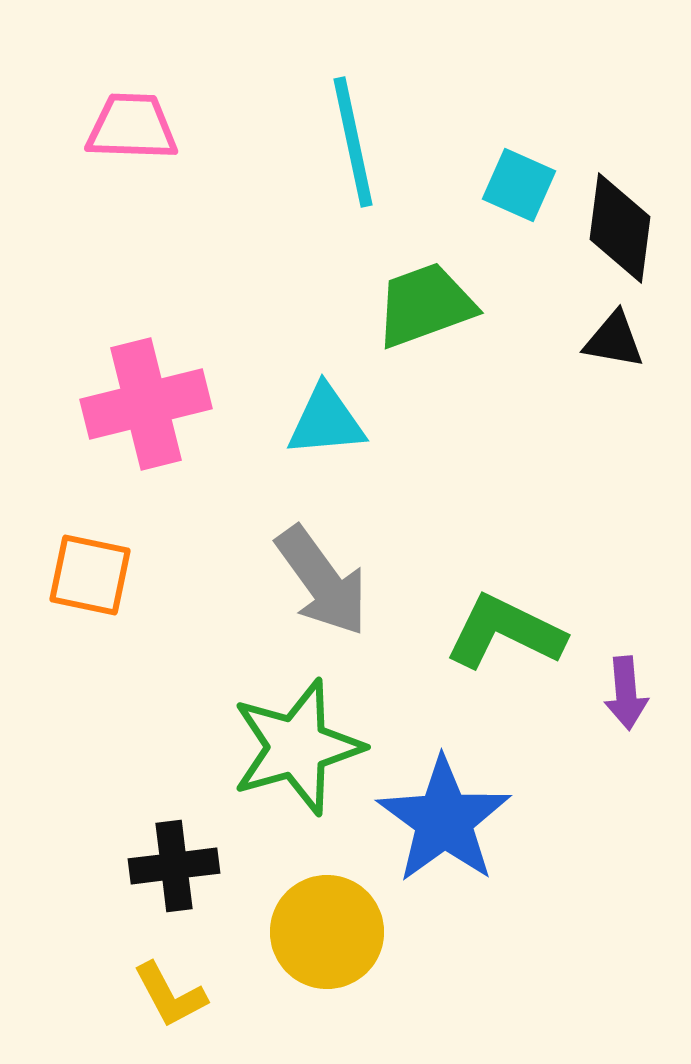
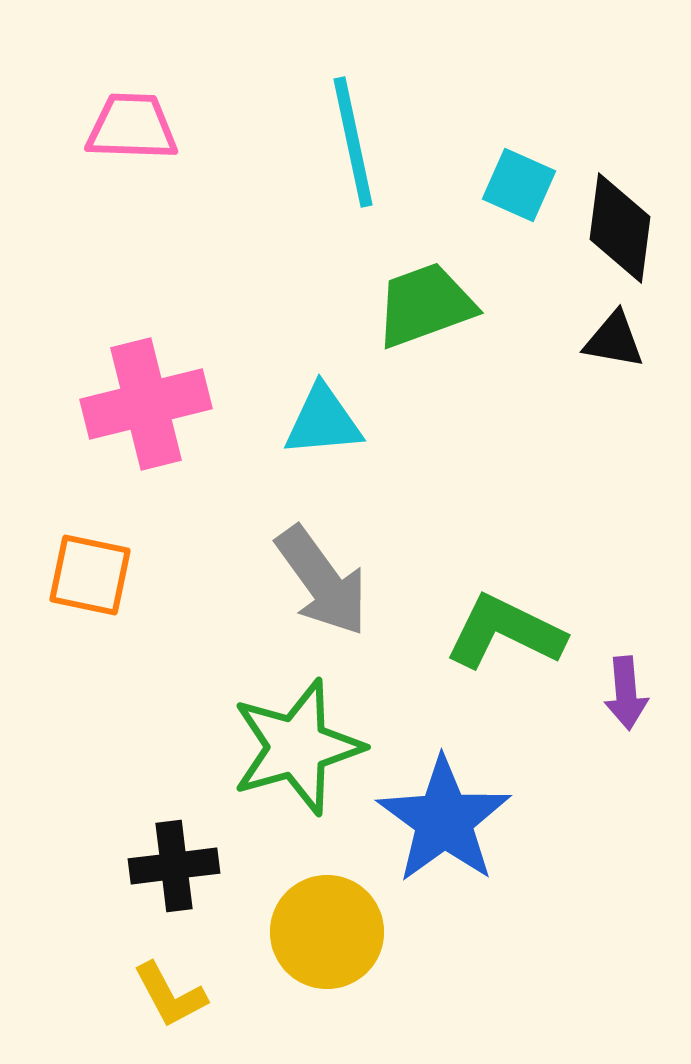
cyan triangle: moved 3 px left
